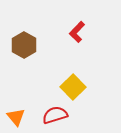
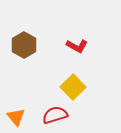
red L-shape: moved 14 px down; rotated 105 degrees counterclockwise
